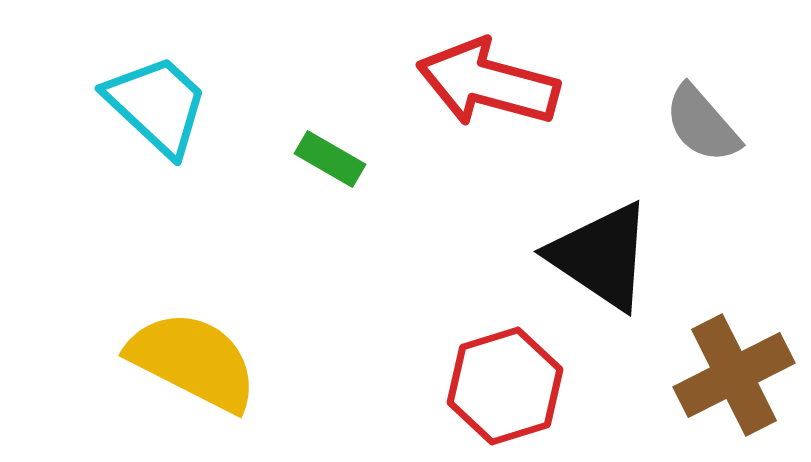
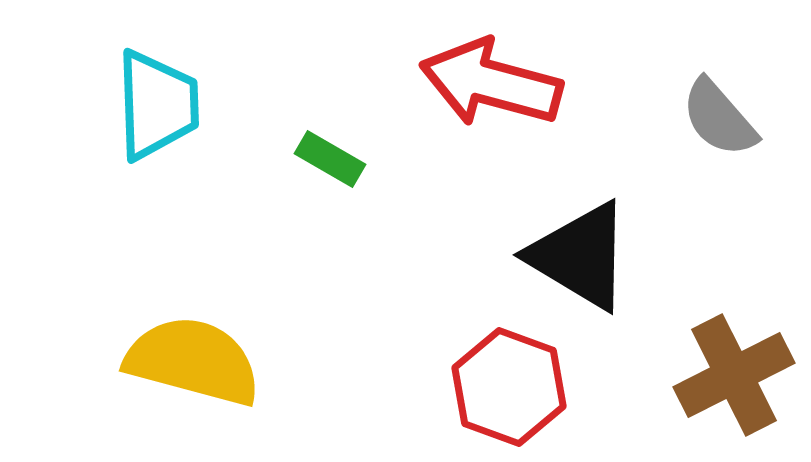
red arrow: moved 3 px right
cyan trapezoid: rotated 45 degrees clockwise
gray semicircle: moved 17 px right, 6 px up
black triangle: moved 21 px left; rotated 3 degrees counterclockwise
yellow semicircle: rotated 12 degrees counterclockwise
red hexagon: moved 4 px right, 1 px down; rotated 23 degrees counterclockwise
